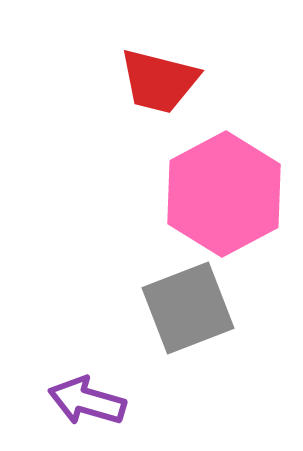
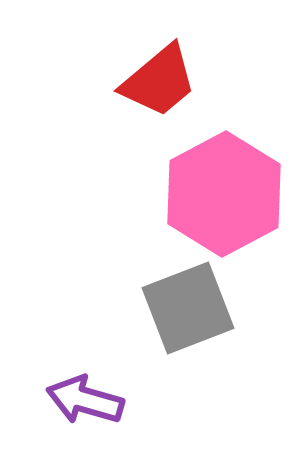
red trapezoid: rotated 54 degrees counterclockwise
purple arrow: moved 2 px left, 1 px up
